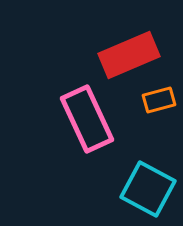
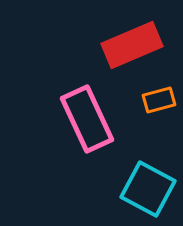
red rectangle: moved 3 px right, 10 px up
